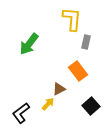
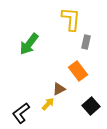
yellow L-shape: moved 1 px left
